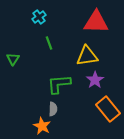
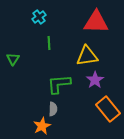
green line: rotated 16 degrees clockwise
orange star: rotated 18 degrees clockwise
